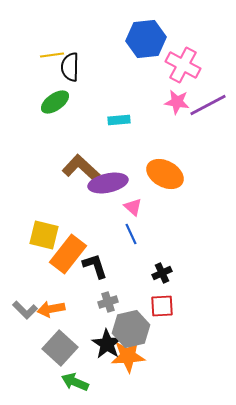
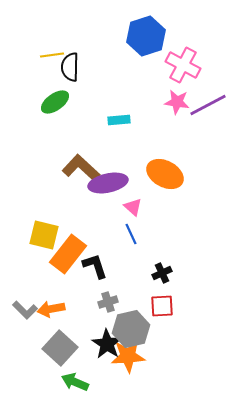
blue hexagon: moved 3 px up; rotated 12 degrees counterclockwise
